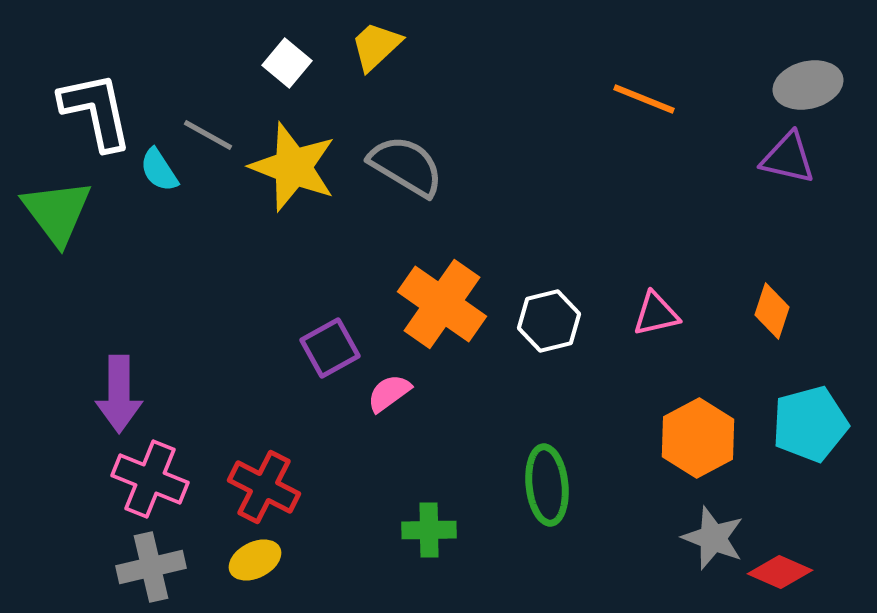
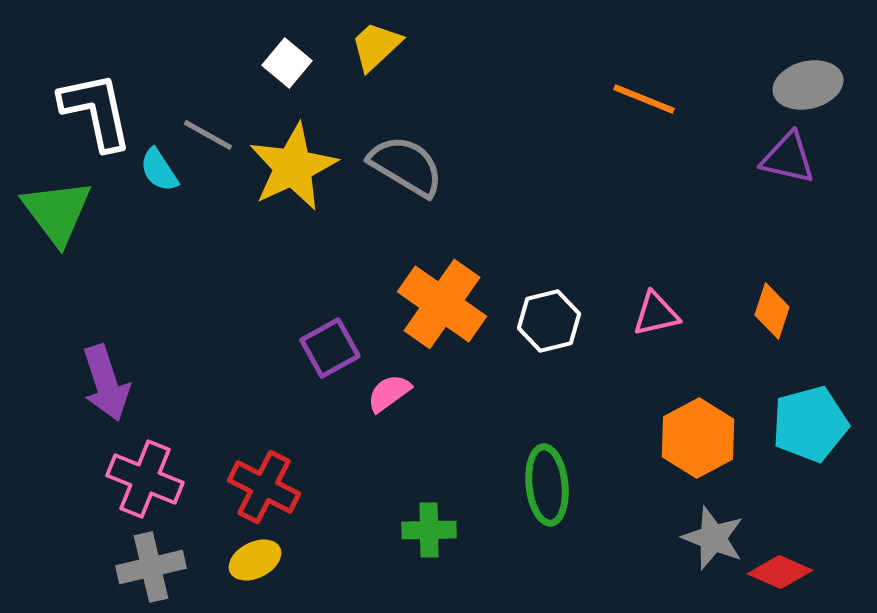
yellow star: rotated 26 degrees clockwise
purple arrow: moved 13 px left, 11 px up; rotated 18 degrees counterclockwise
pink cross: moved 5 px left
